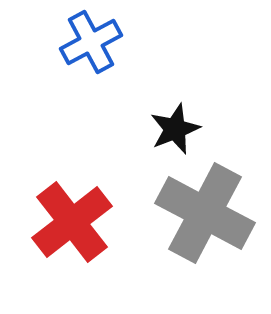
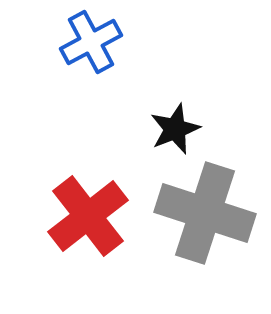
gray cross: rotated 10 degrees counterclockwise
red cross: moved 16 px right, 6 px up
